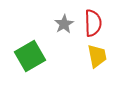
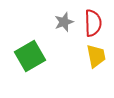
gray star: moved 2 px up; rotated 12 degrees clockwise
yellow trapezoid: moved 1 px left
